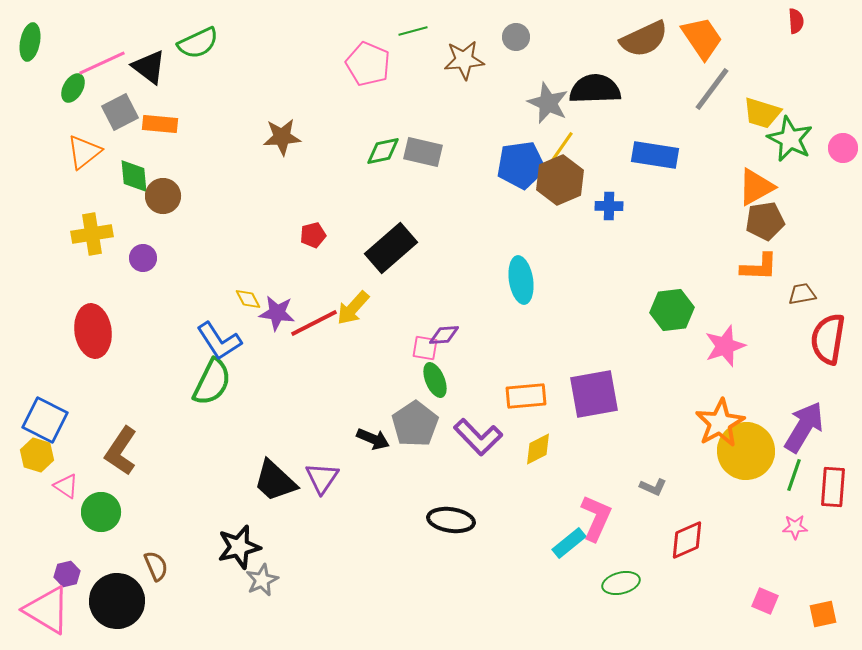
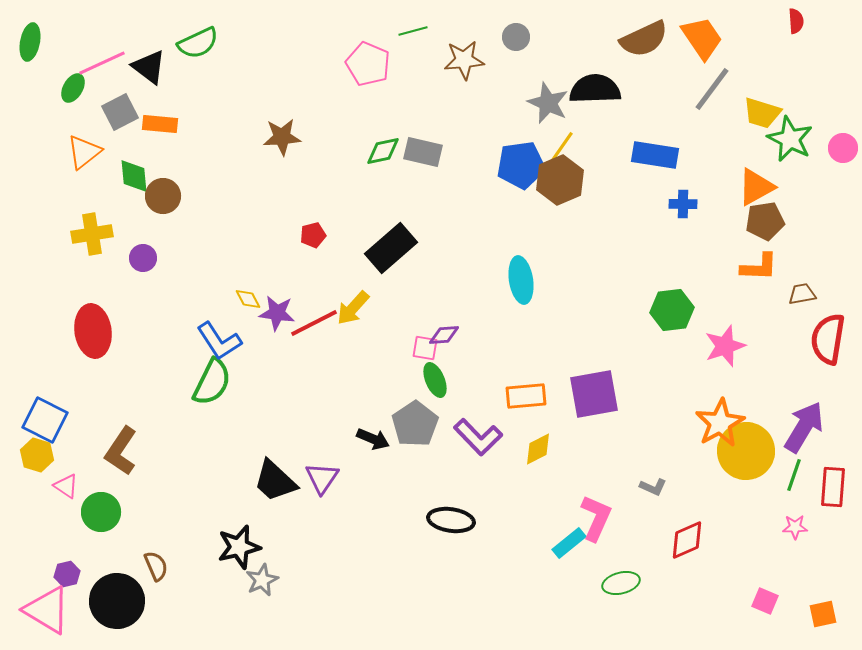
blue cross at (609, 206): moved 74 px right, 2 px up
